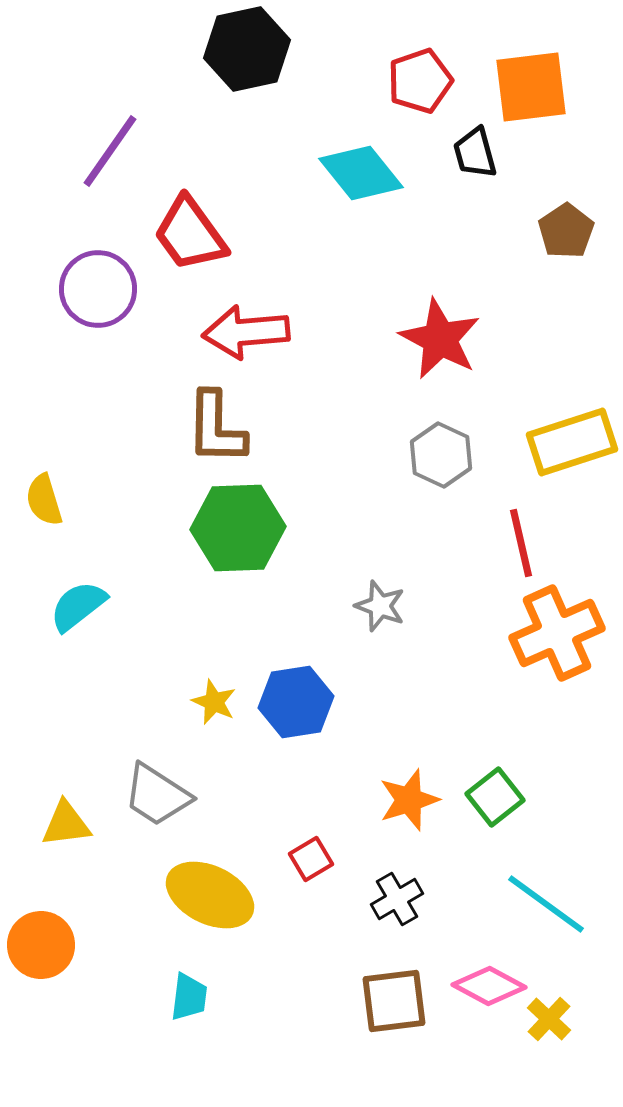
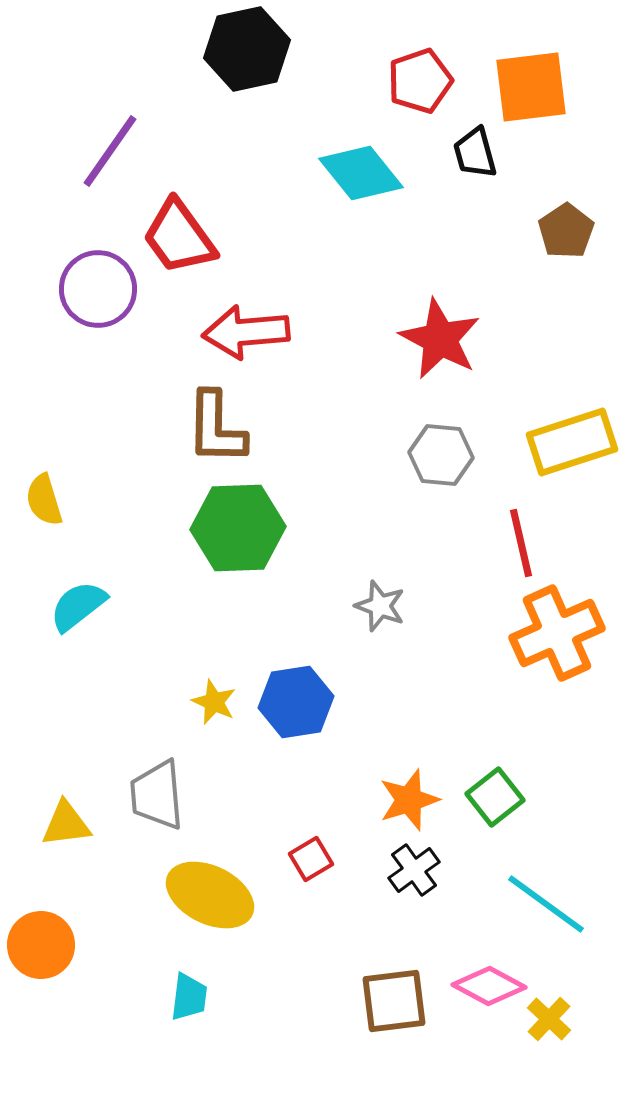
red trapezoid: moved 11 px left, 3 px down
gray hexagon: rotated 20 degrees counterclockwise
gray trapezoid: rotated 52 degrees clockwise
black cross: moved 17 px right, 29 px up; rotated 6 degrees counterclockwise
